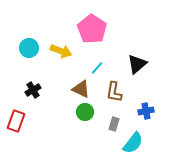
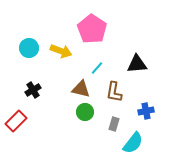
black triangle: rotated 35 degrees clockwise
brown triangle: rotated 12 degrees counterclockwise
red rectangle: rotated 25 degrees clockwise
